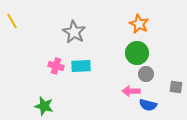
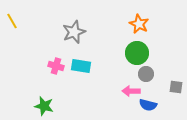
gray star: rotated 20 degrees clockwise
cyan rectangle: rotated 12 degrees clockwise
